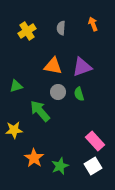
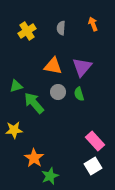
purple triangle: rotated 30 degrees counterclockwise
green arrow: moved 6 px left, 8 px up
green star: moved 10 px left, 10 px down
